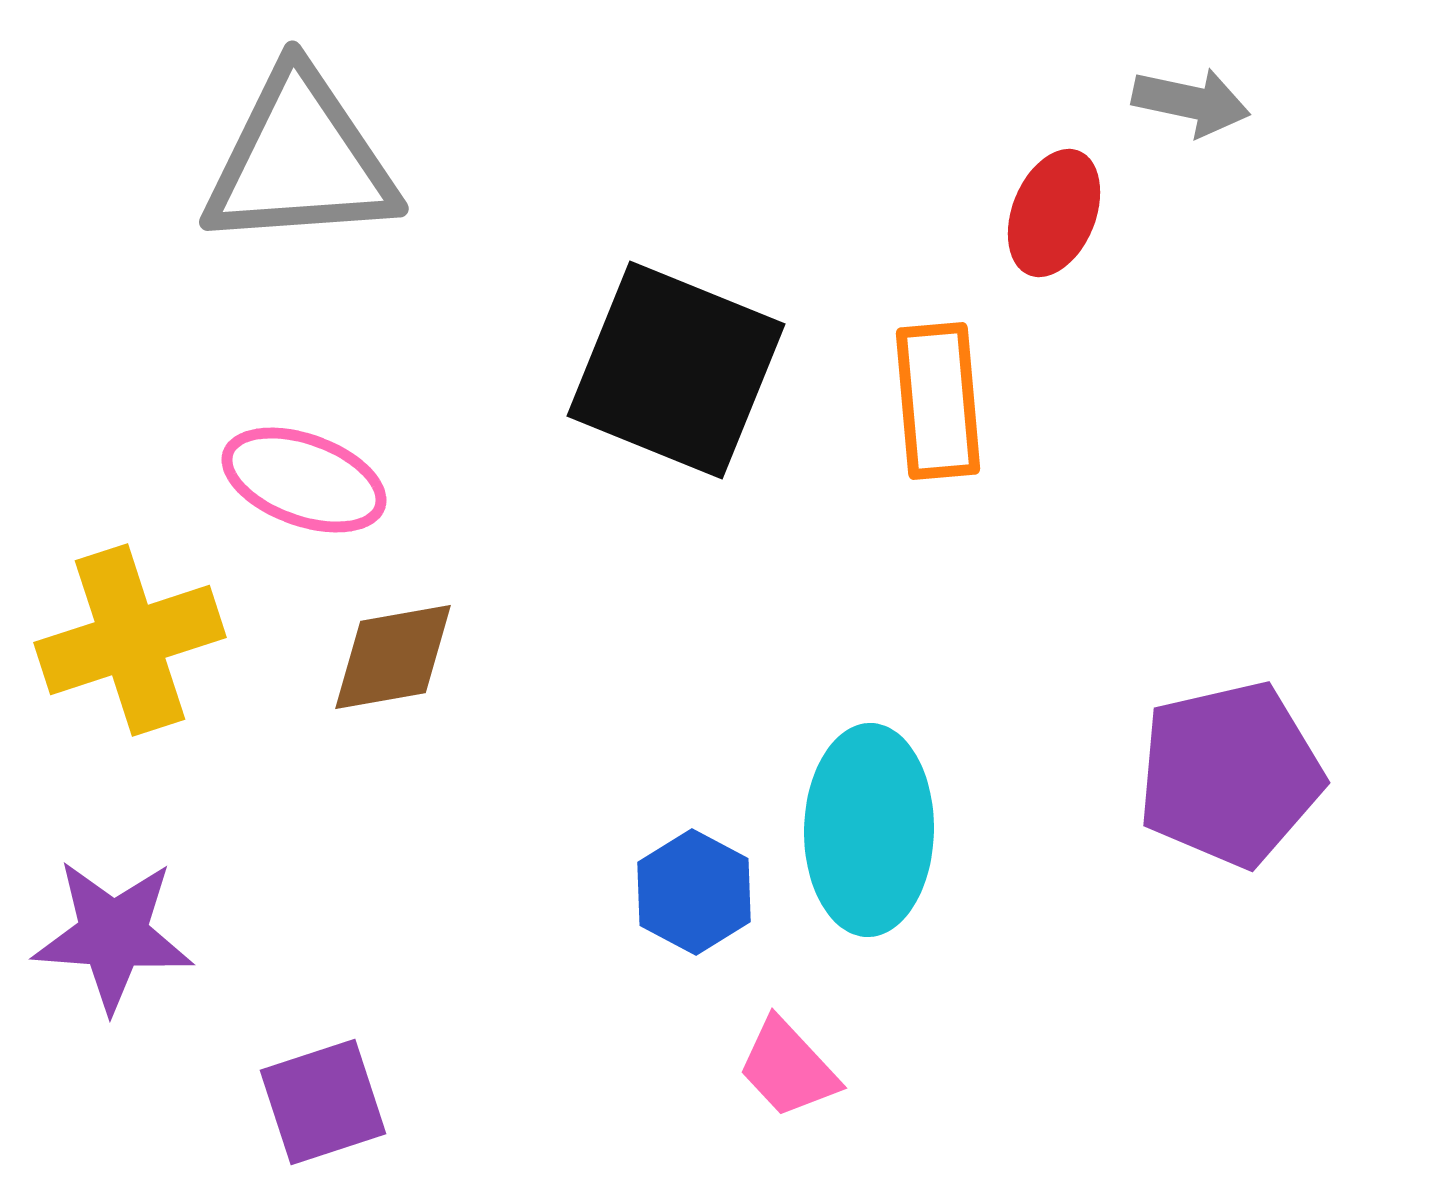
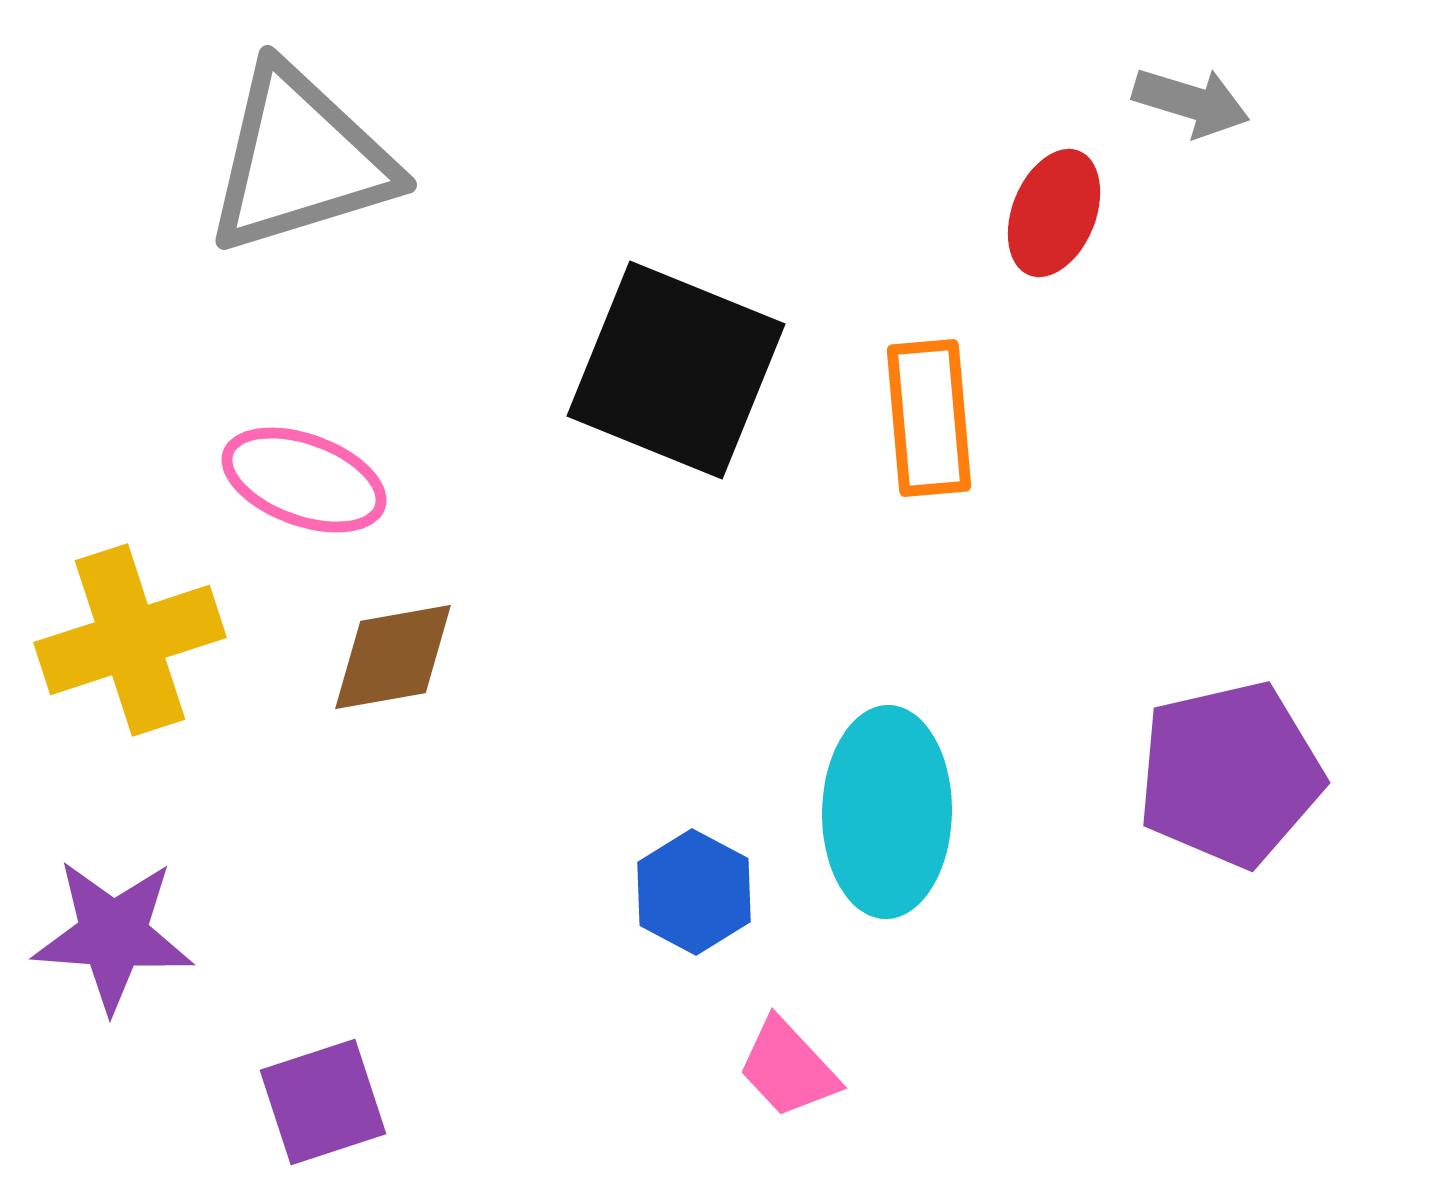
gray arrow: rotated 5 degrees clockwise
gray triangle: rotated 13 degrees counterclockwise
orange rectangle: moved 9 px left, 17 px down
cyan ellipse: moved 18 px right, 18 px up
